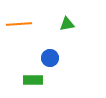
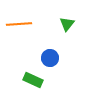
green triangle: rotated 42 degrees counterclockwise
green rectangle: rotated 24 degrees clockwise
